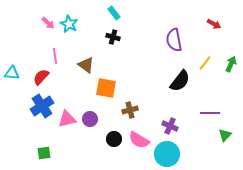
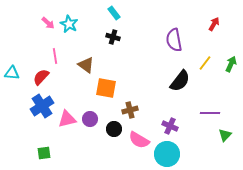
red arrow: rotated 88 degrees counterclockwise
black circle: moved 10 px up
